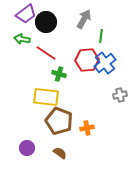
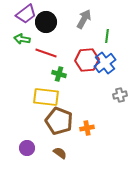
green line: moved 6 px right
red line: rotated 15 degrees counterclockwise
